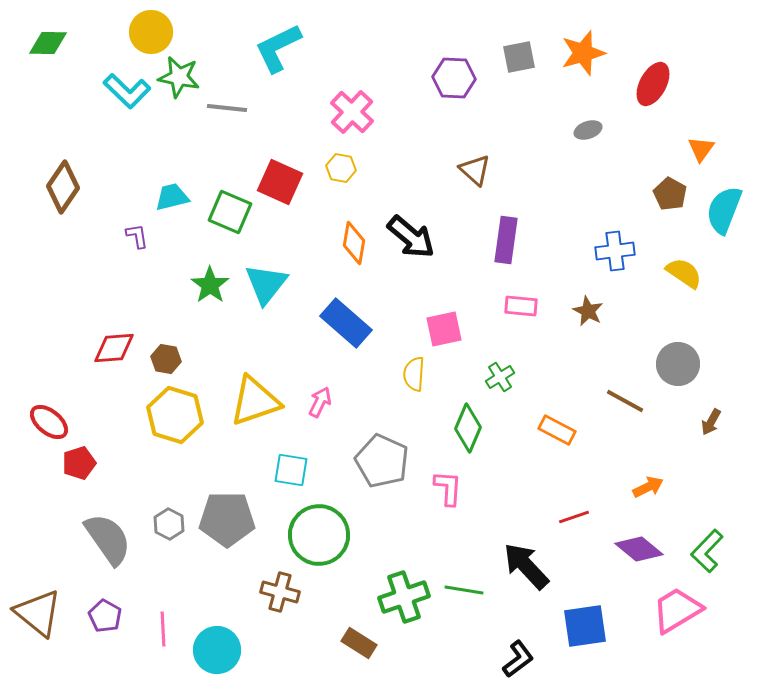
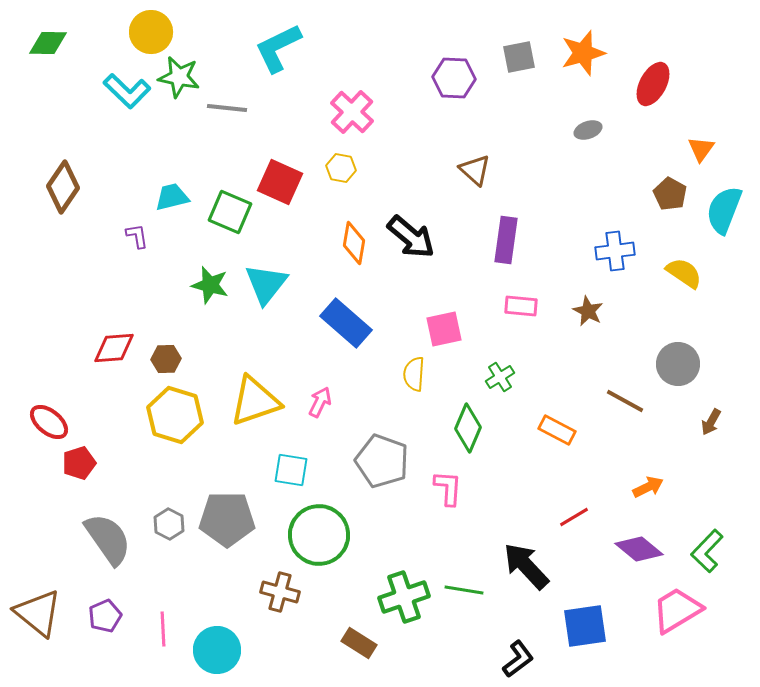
green star at (210, 285): rotated 21 degrees counterclockwise
brown hexagon at (166, 359): rotated 12 degrees counterclockwise
gray pentagon at (382, 461): rotated 4 degrees counterclockwise
red line at (574, 517): rotated 12 degrees counterclockwise
purple pentagon at (105, 616): rotated 20 degrees clockwise
